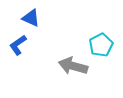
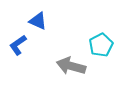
blue triangle: moved 7 px right, 3 px down
gray arrow: moved 2 px left
